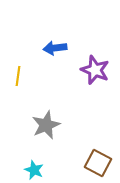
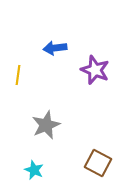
yellow line: moved 1 px up
